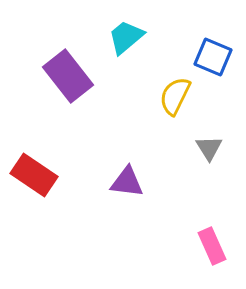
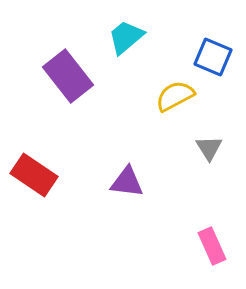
yellow semicircle: rotated 36 degrees clockwise
